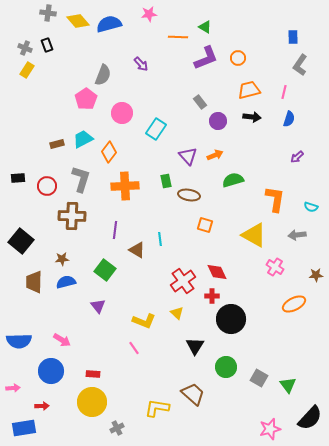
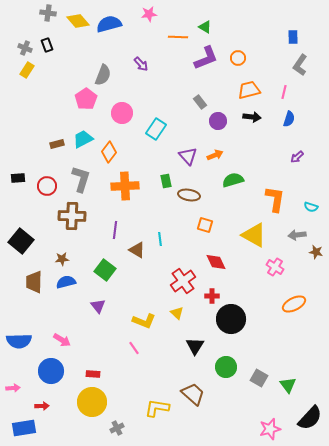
red diamond at (217, 272): moved 1 px left, 10 px up
brown star at (316, 275): moved 23 px up; rotated 16 degrees clockwise
